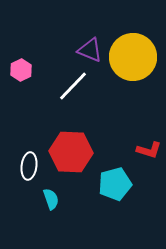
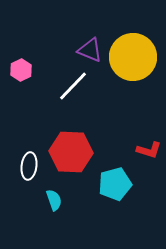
cyan semicircle: moved 3 px right, 1 px down
